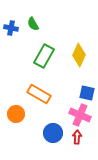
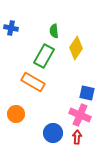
green semicircle: moved 21 px right, 7 px down; rotated 24 degrees clockwise
yellow diamond: moved 3 px left, 7 px up; rotated 10 degrees clockwise
orange rectangle: moved 6 px left, 12 px up
